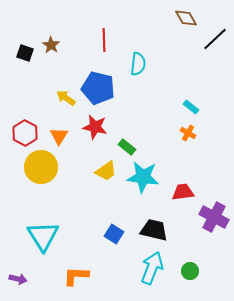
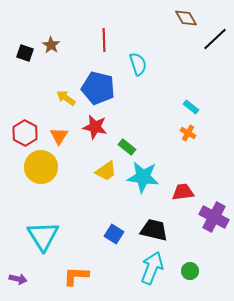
cyan semicircle: rotated 25 degrees counterclockwise
